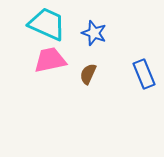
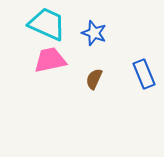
brown semicircle: moved 6 px right, 5 px down
